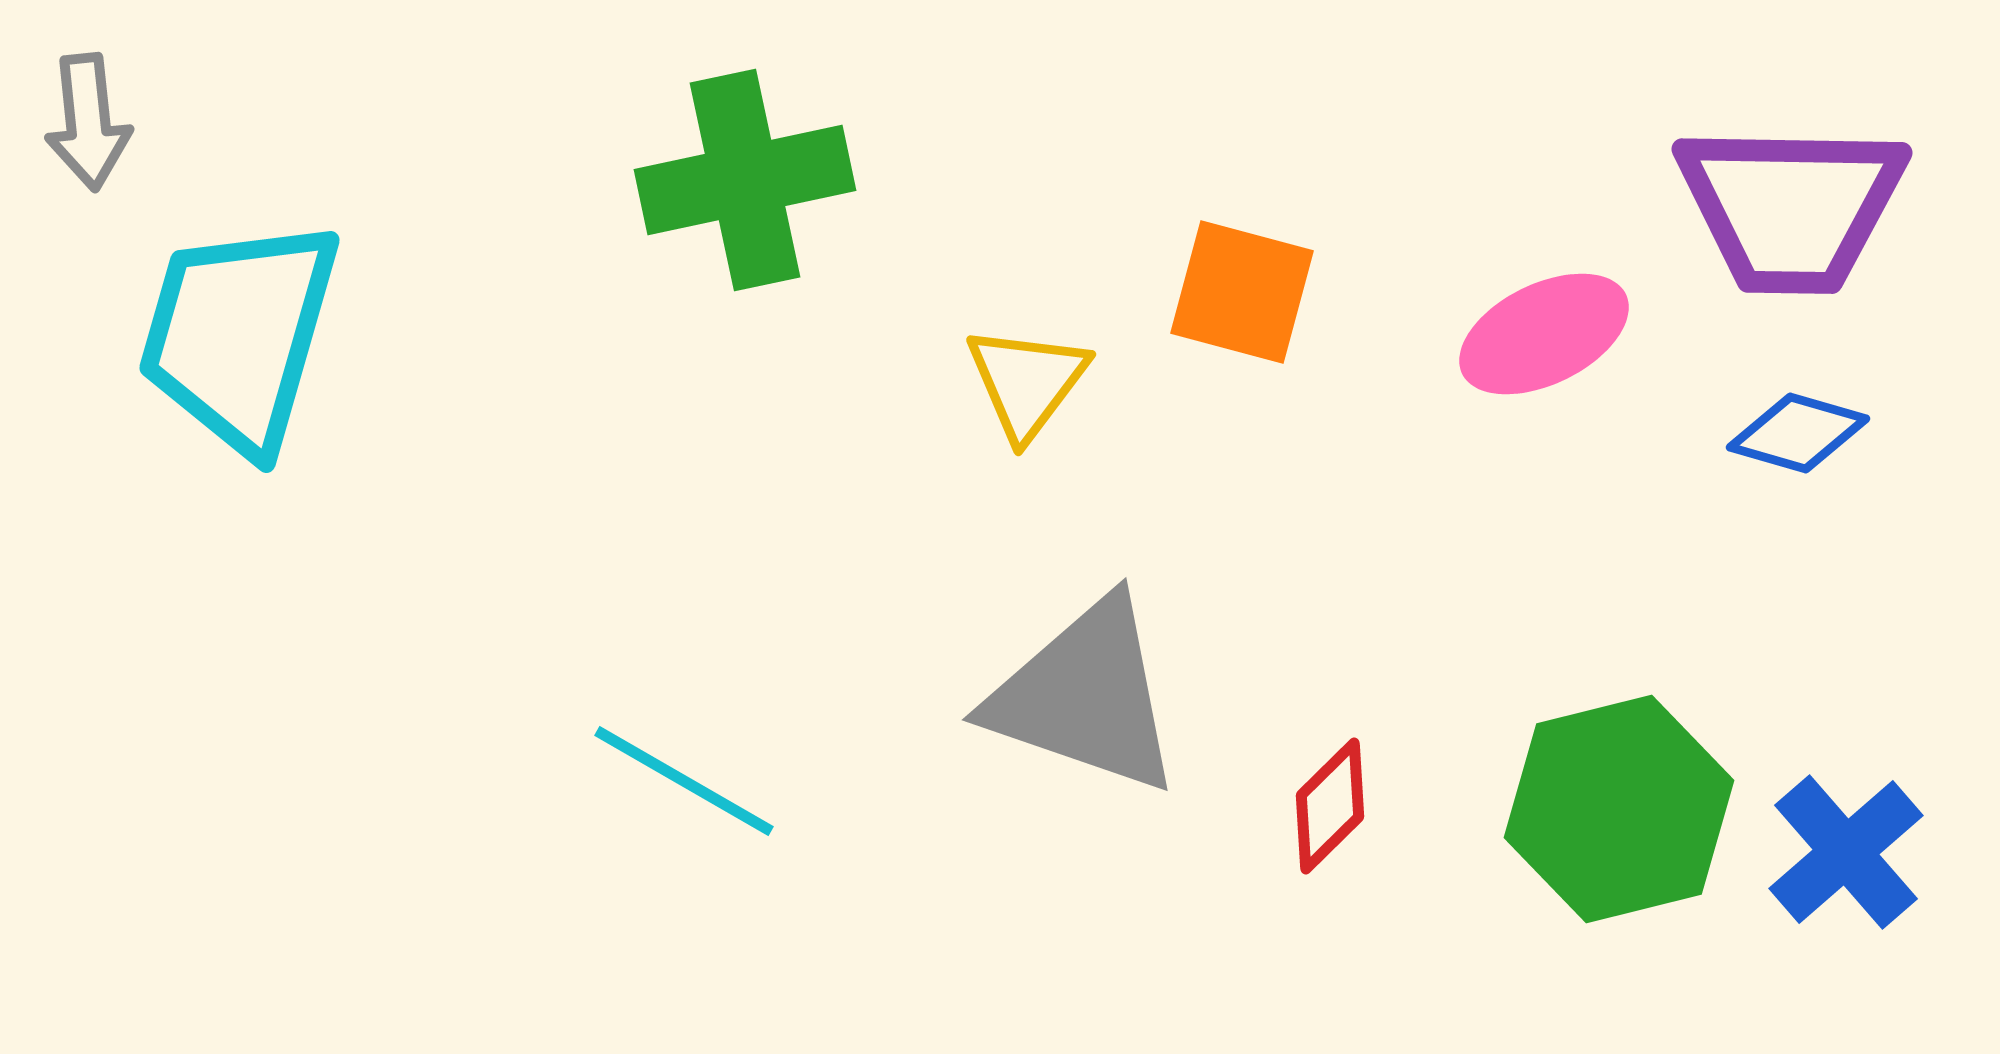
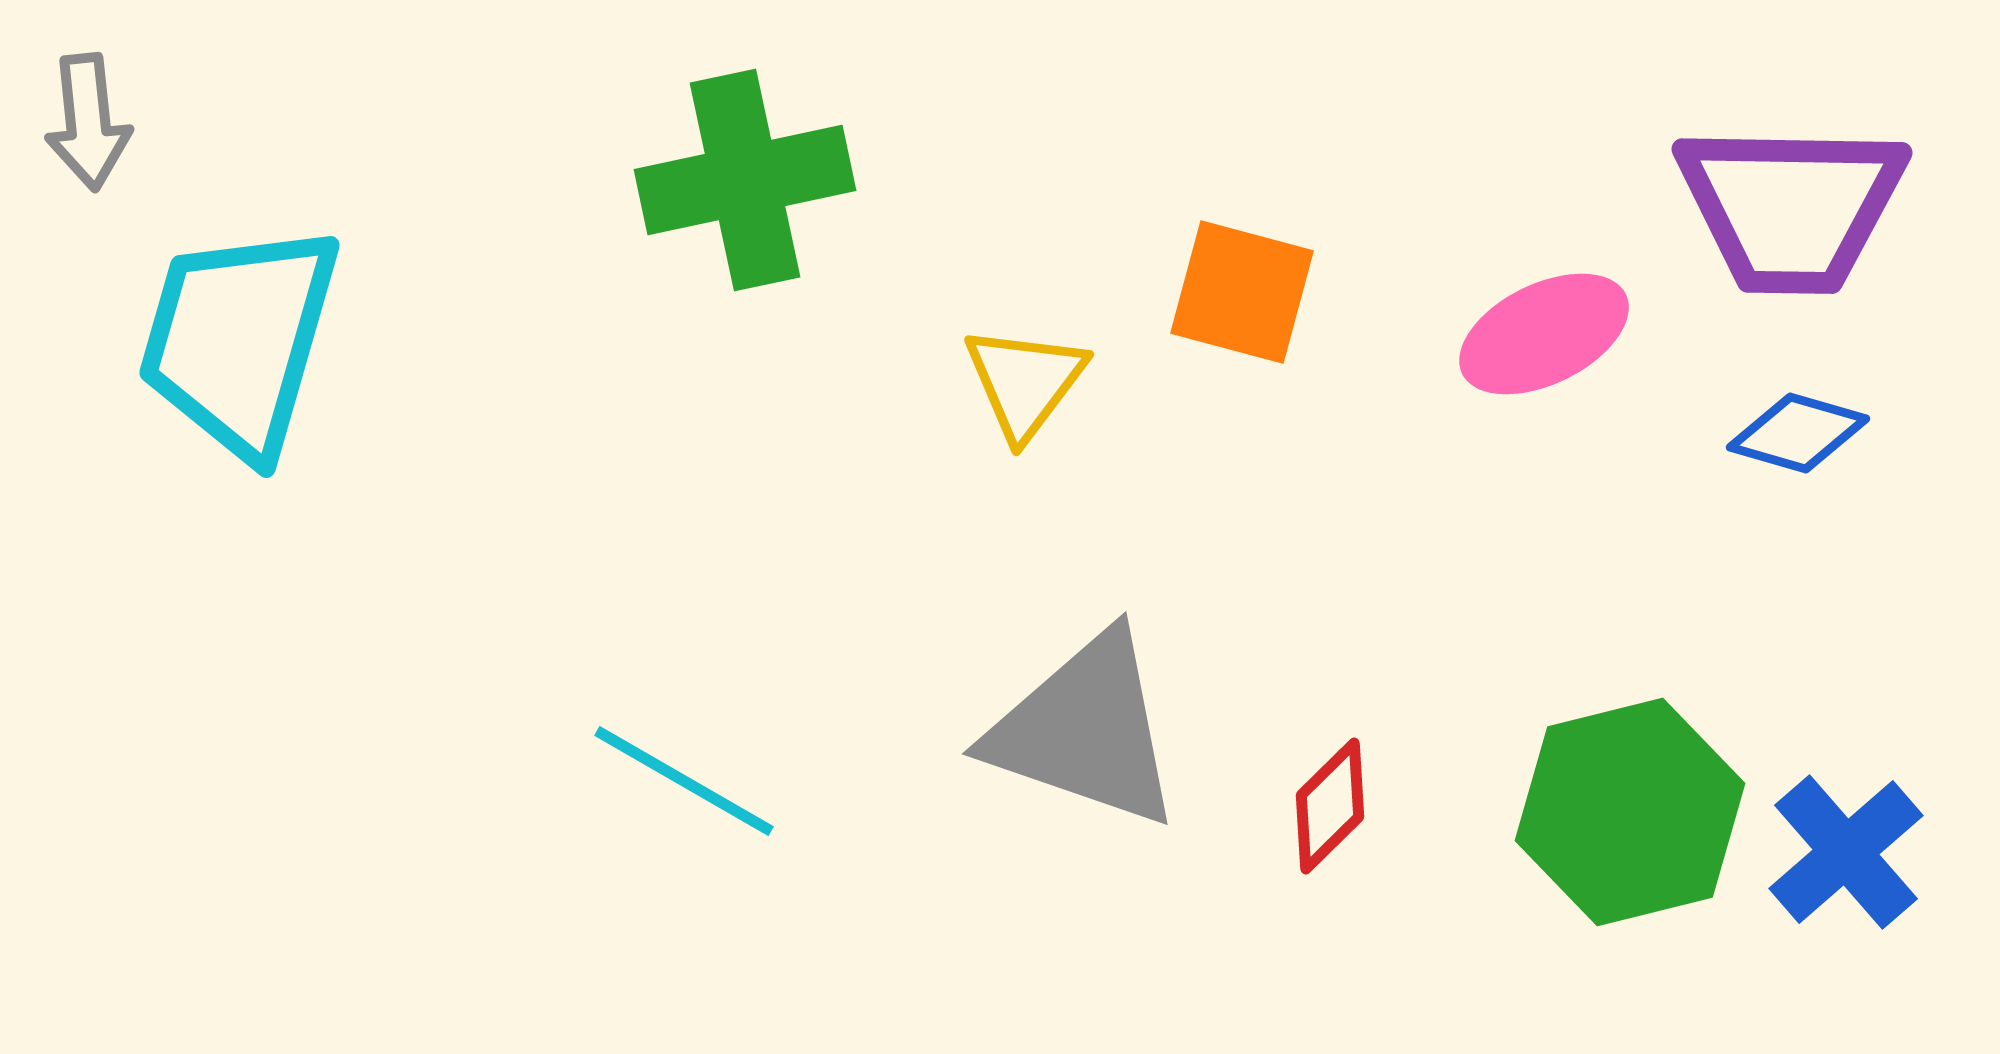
cyan trapezoid: moved 5 px down
yellow triangle: moved 2 px left
gray triangle: moved 34 px down
green hexagon: moved 11 px right, 3 px down
